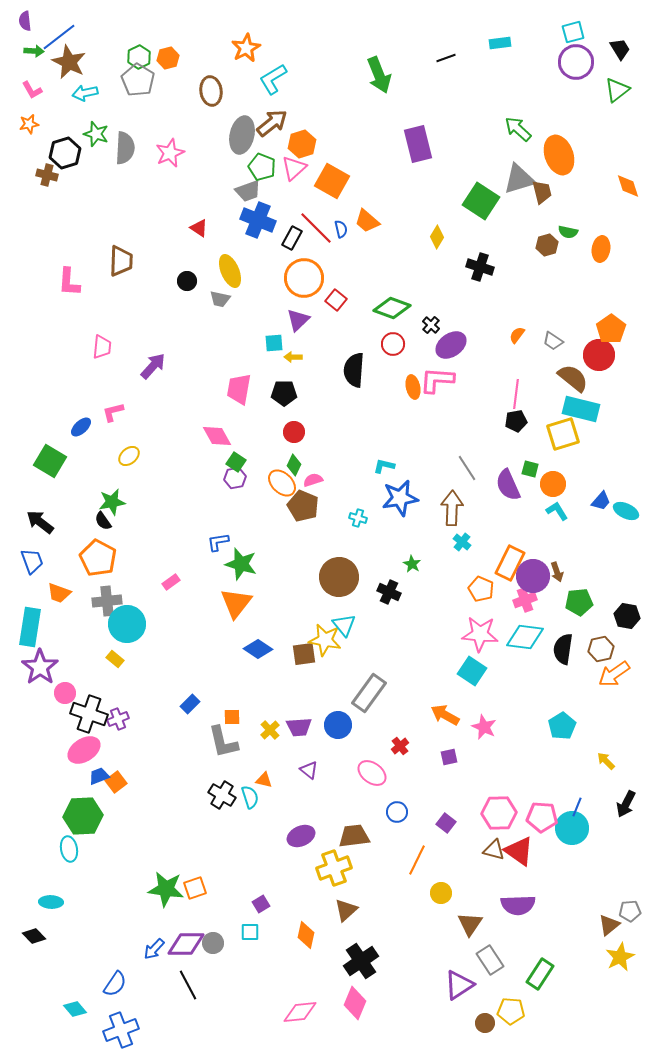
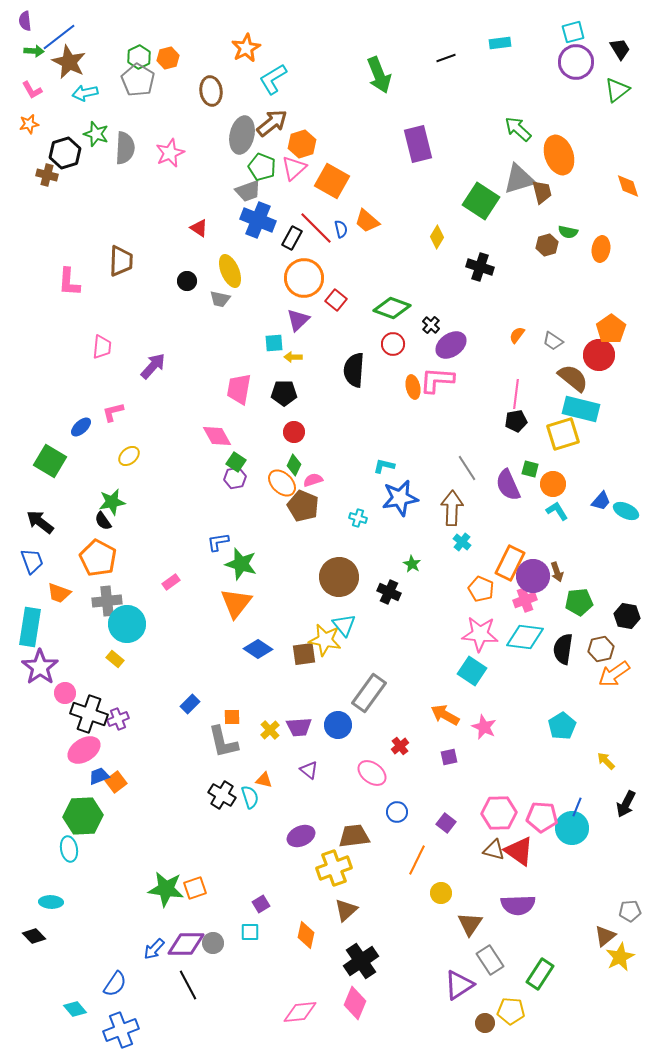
brown triangle at (609, 925): moved 4 px left, 11 px down
